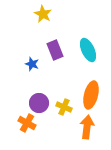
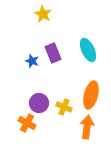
purple rectangle: moved 2 px left, 3 px down
blue star: moved 3 px up
